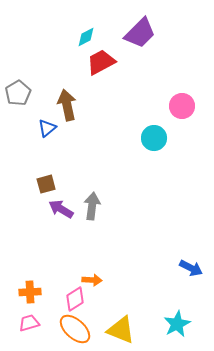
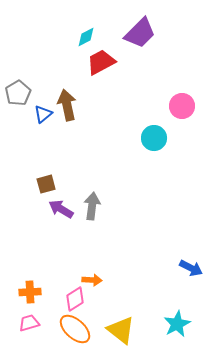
blue triangle: moved 4 px left, 14 px up
yellow triangle: rotated 16 degrees clockwise
